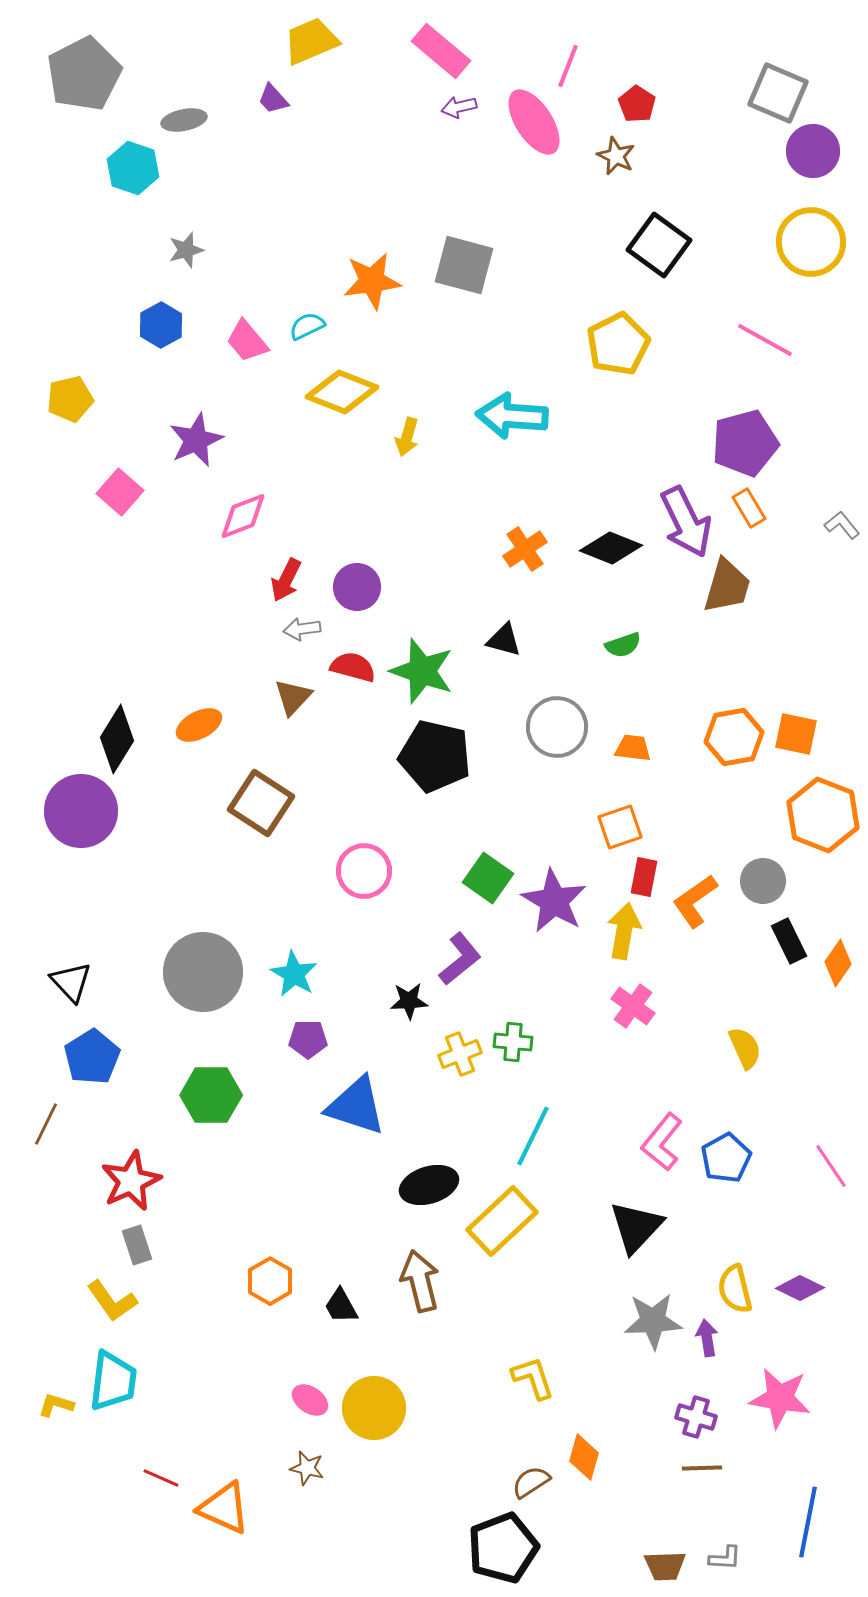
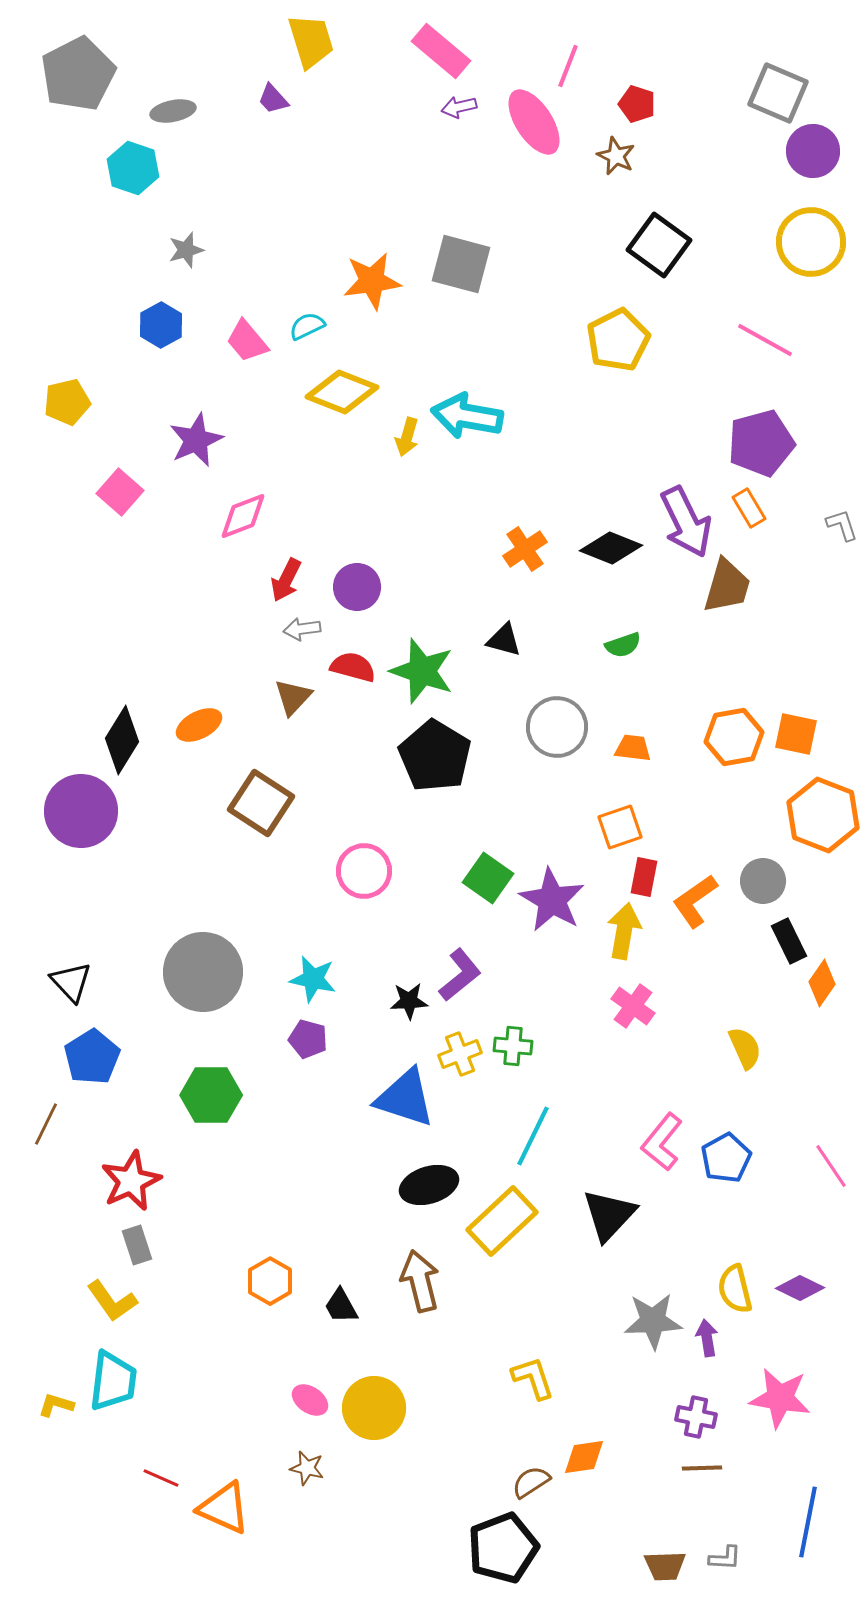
yellow trapezoid at (311, 41): rotated 96 degrees clockwise
gray pentagon at (84, 74): moved 6 px left
red pentagon at (637, 104): rotated 15 degrees counterclockwise
gray ellipse at (184, 120): moved 11 px left, 9 px up
gray square at (464, 265): moved 3 px left, 1 px up
yellow pentagon at (618, 344): moved 4 px up
yellow pentagon at (70, 399): moved 3 px left, 3 px down
cyan arrow at (512, 416): moved 45 px left; rotated 6 degrees clockwise
purple pentagon at (745, 443): moved 16 px right
gray L-shape at (842, 525): rotated 21 degrees clockwise
black diamond at (117, 739): moved 5 px right, 1 px down
black pentagon at (435, 756): rotated 18 degrees clockwise
purple star at (554, 901): moved 2 px left, 1 px up
purple L-shape at (460, 959): moved 16 px down
orange diamond at (838, 963): moved 16 px left, 20 px down
cyan star at (294, 974): moved 19 px right, 5 px down; rotated 18 degrees counterclockwise
purple pentagon at (308, 1039): rotated 15 degrees clockwise
green cross at (513, 1042): moved 4 px down
blue triangle at (356, 1106): moved 49 px right, 8 px up
black triangle at (636, 1227): moved 27 px left, 12 px up
purple cross at (696, 1417): rotated 6 degrees counterclockwise
orange diamond at (584, 1457): rotated 66 degrees clockwise
